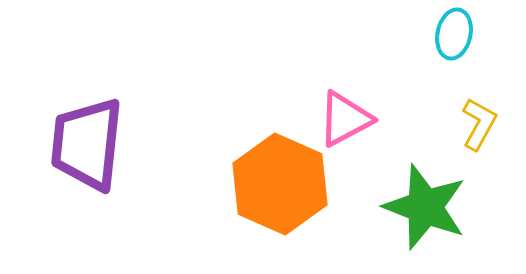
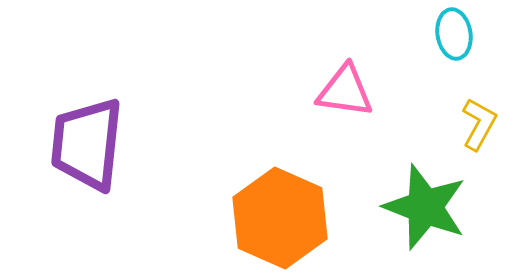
cyan ellipse: rotated 21 degrees counterclockwise
pink triangle: moved 28 px up; rotated 36 degrees clockwise
orange hexagon: moved 34 px down
